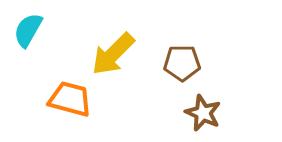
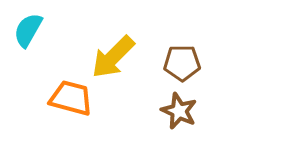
yellow arrow: moved 3 px down
orange trapezoid: moved 1 px right, 1 px up
brown star: moved 24 px left, 2 px up
